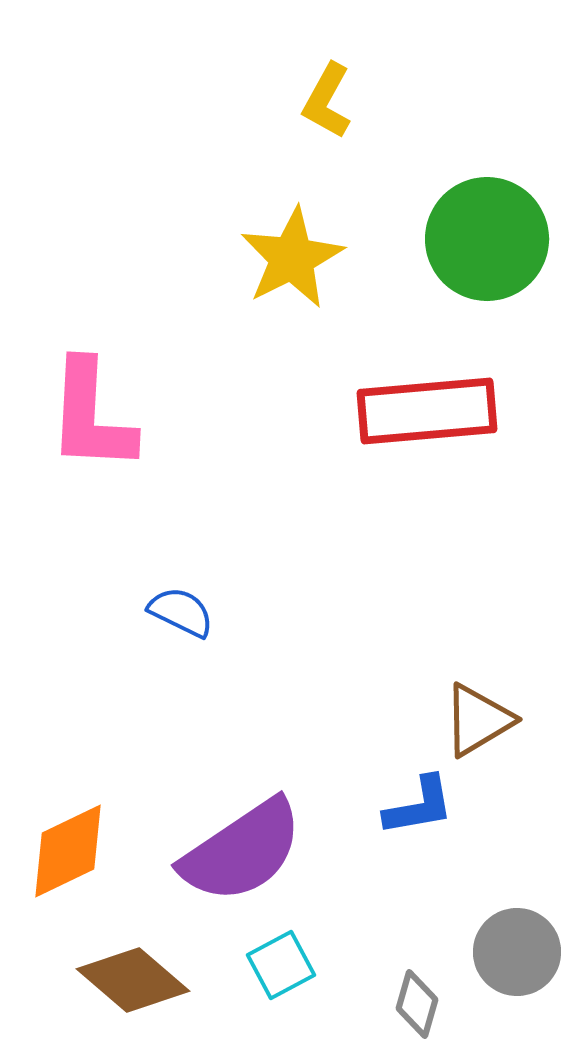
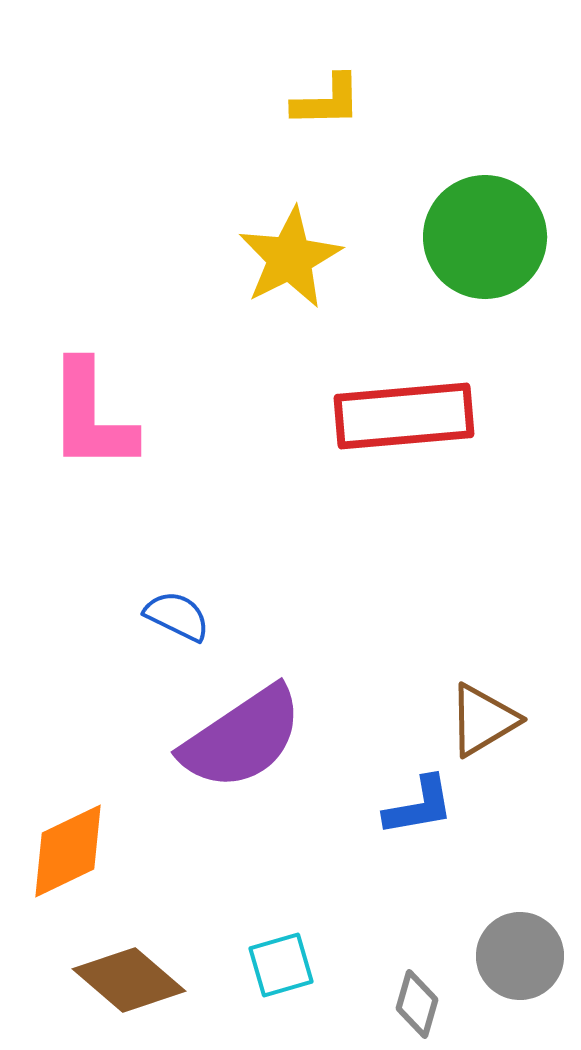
yellow L-shape: rotated 120 degrees counterclockwise
green circle: moved 2 px left, 2 px up
yellow star: moved 2 px left
red rectangle: moved 23 px left, 5 px down
pink L-shape: rotated 3 degrees counterclockwise
blue semicircle: moved 4 px left, 4 px down
brown triangle: moved 5 px right
purple semicircle: moved 113 px up
gray circle: moved 3 px right, 4 px down
cyan square: rotated 12 degrees clockwise
brown diamond: moved 4 px left
